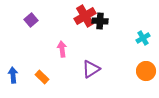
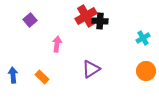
red cross: moved 1 px right
purple square: moved 1 px left
pink arrow: moved 5 px left, 5 px up; rotated 14 degrees clockwise
